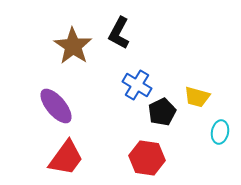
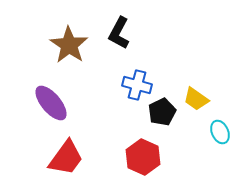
brown star: moved 4 px left, 1 px up
blue cross: rotated 16 degrees counterclockwise
yellow trapezoid: moved 1 px left, 2 px down; rotated 20 degrees clockwise
purple ellipse: moved 5 px left, 3 px up
cyan ellipse: rotated 35 degrees counterclockwise
red hexagon: moved 4 px left, 1 px up; rotated 16 degrees clockwise
